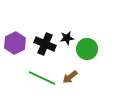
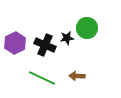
black cross: moved 1 px down
green circle: moved 21 px up
brown arrow: moved 7 px right, 1 px up; rotated 42 degrees clockwise
